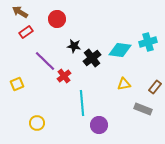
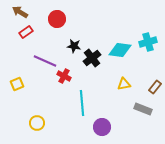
purple line: rotated 20 degrees counterclockwise
red cross: rotated 24 degrees counterclockwise
purple circle: moved 3 px right, 2 px down
